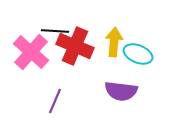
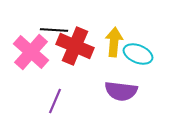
black line: moved 1 px left, 1 px up
